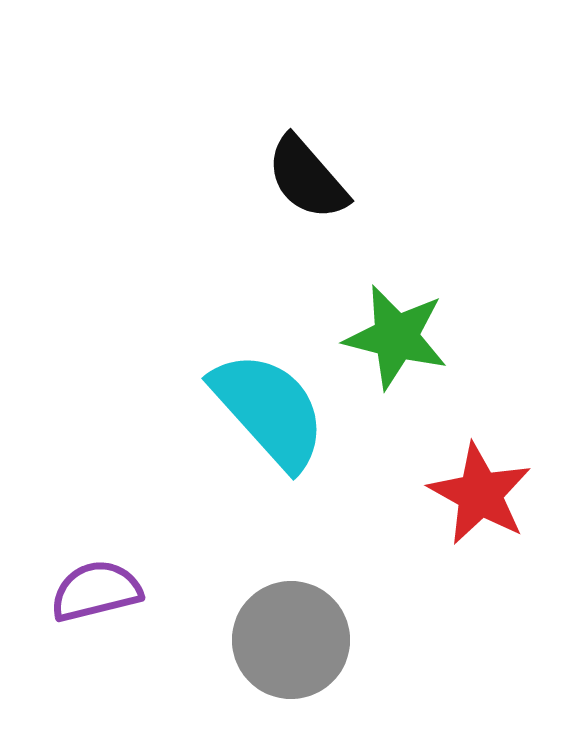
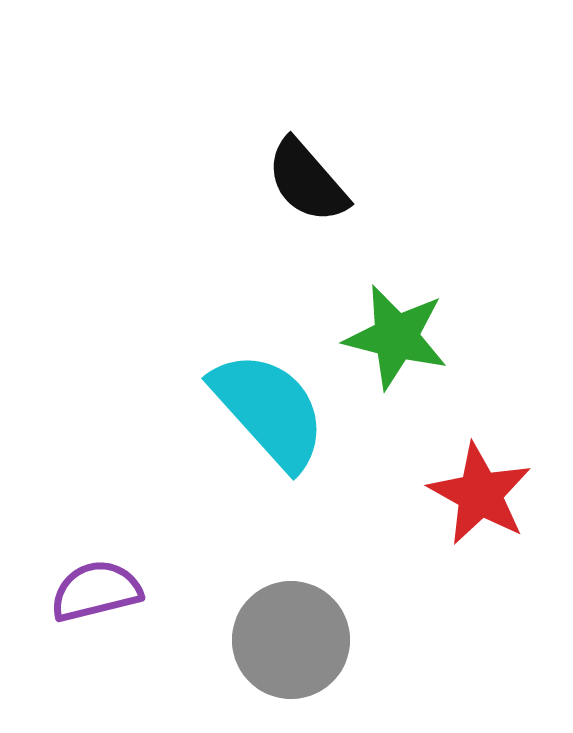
black semicircle: moved 3 px down
